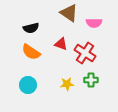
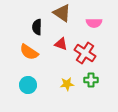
brown triangle: moved 7 px left
black semicircle: moved 6 px right, 1 px up; rotated 105 degrees clockwise
orange semicircle: moved 2 px left
